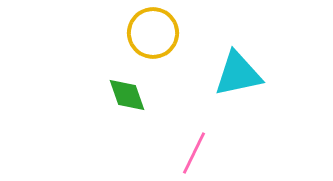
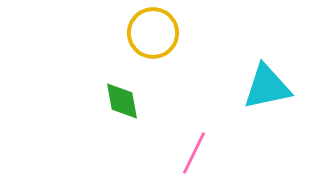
cyan triangle: moved 29 px right, 13 px down
green diamond: moved 5 px left, 6 px down; rotated 9 degrees clockwise
